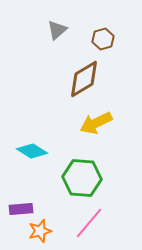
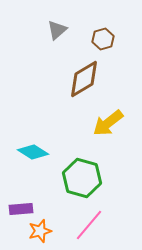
yellow arrow: moved 12 px right; rotated 12 degrees counterclockwise
cyan diamond: moved 1 px right, 1 px down
green hexagon: rotated 12 degrees clockwise
pink line: moved 2 px down
